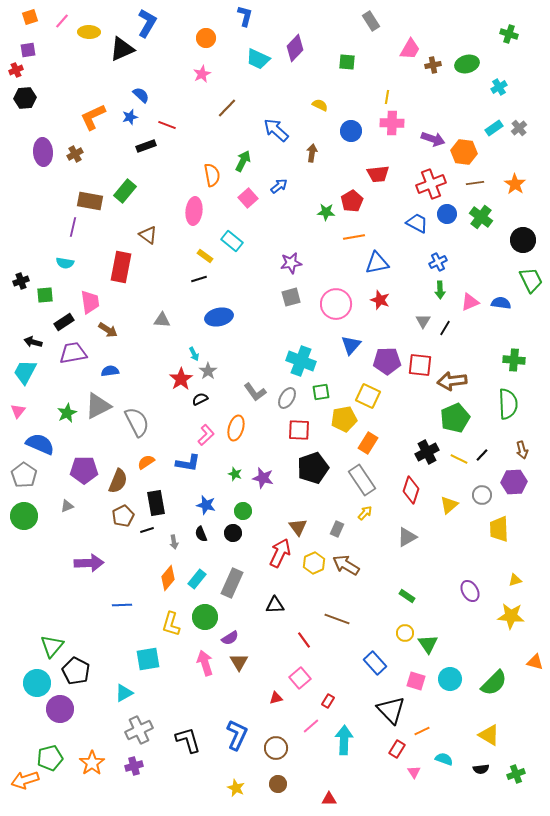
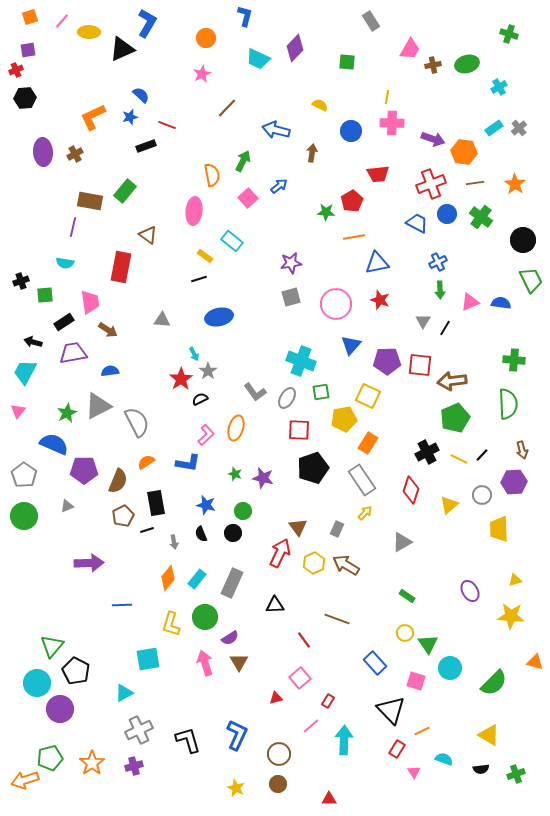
blue arrow at (276, 130): rotated 28 degrees counterclockwise
blue semicircle at (40, 444): moved 14 px right
gray triangle at (407, 537): moved 5 px left, 5 px down
cyan circle at (450, 679): moved 11 px up
brown circle at (276, 748): moved 3 px right, 6 px down
